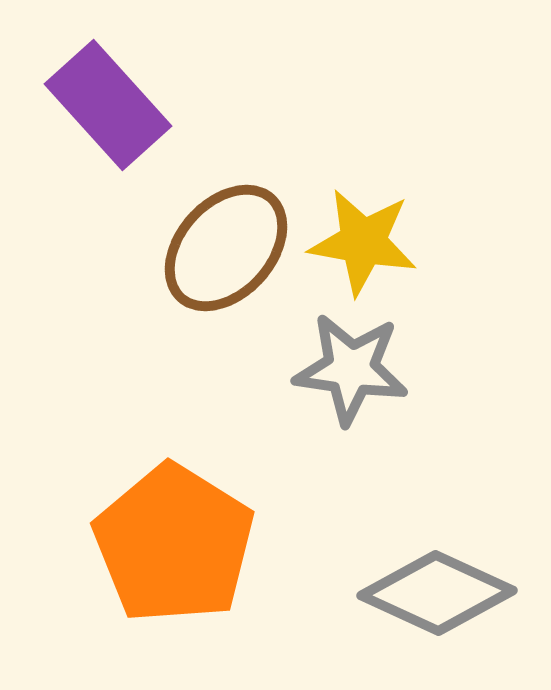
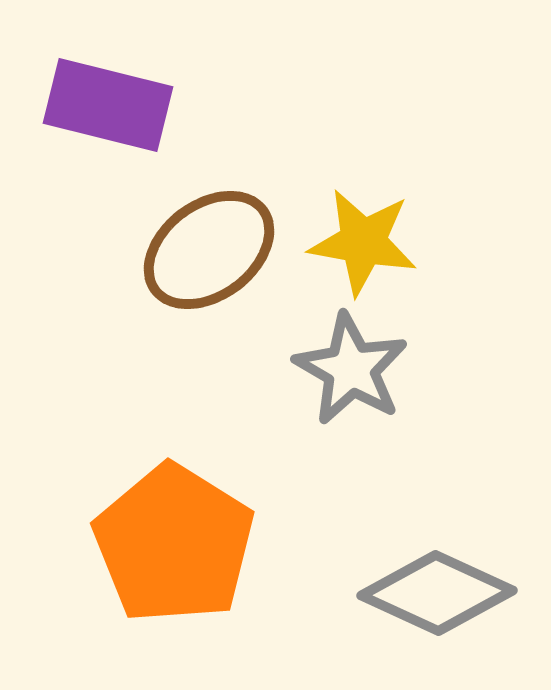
purple rectangle: rotated 34 degrees counterclockwise
brown ellipse: moved 17 px left, 2 px down; rotated 11 degrees clockwise
gray star: rotated 22 degrees clockwise
